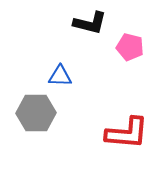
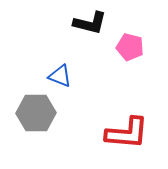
blue triangle: rotated 20 degrees clockwise
